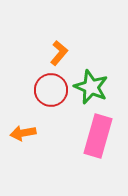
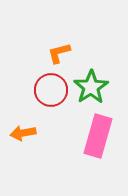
orange L-shape: rotated 145 degrees counterclockwise
green star: rotated 16 degrees clockwise
